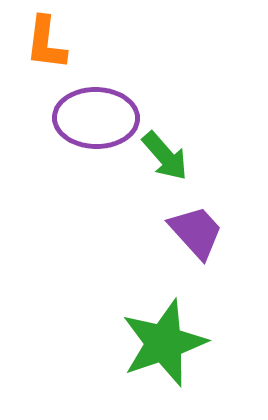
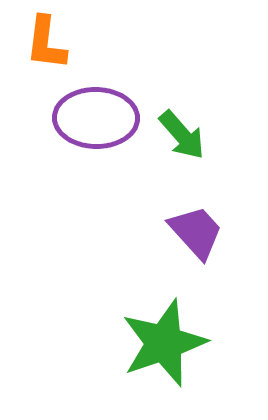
green arrow: moved 17 px right, 21 px up
